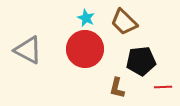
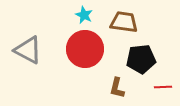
cyan star: moved 2 px left, 3 px up
brown trapezoid: rotated 144 degrees clockwise
black pentagon: moved 2 px up
